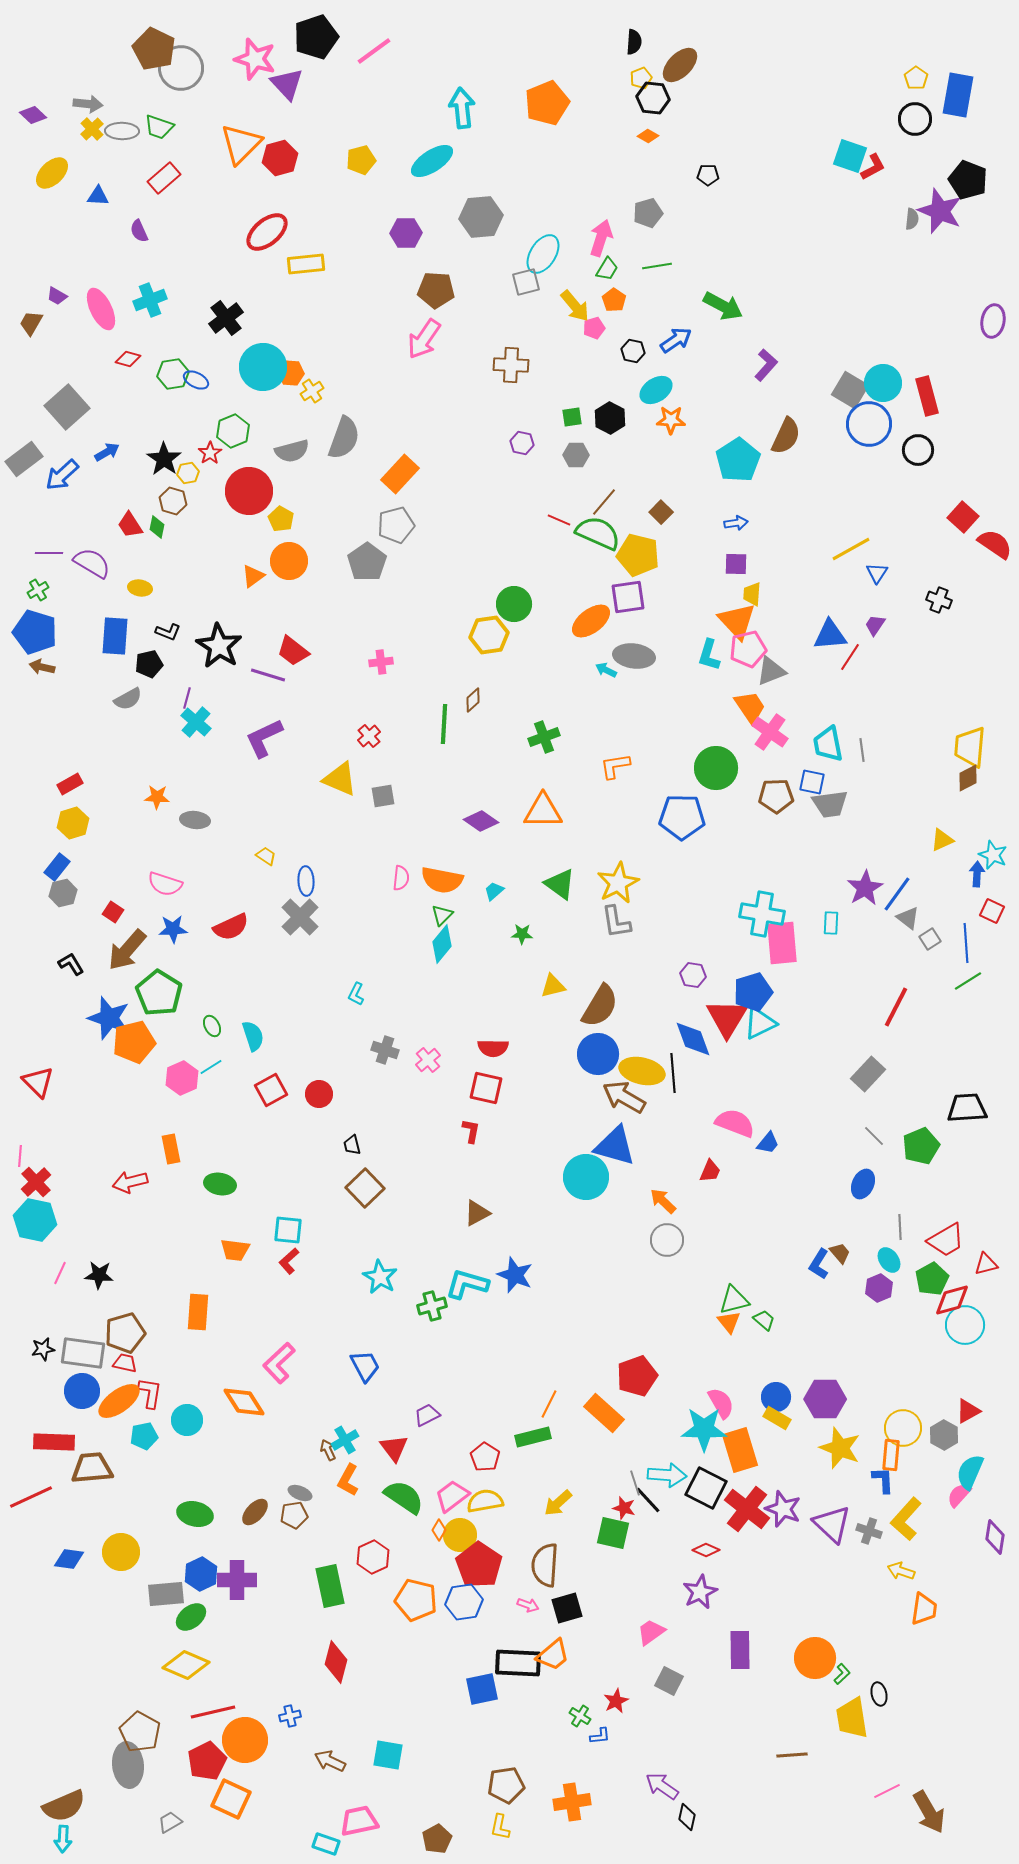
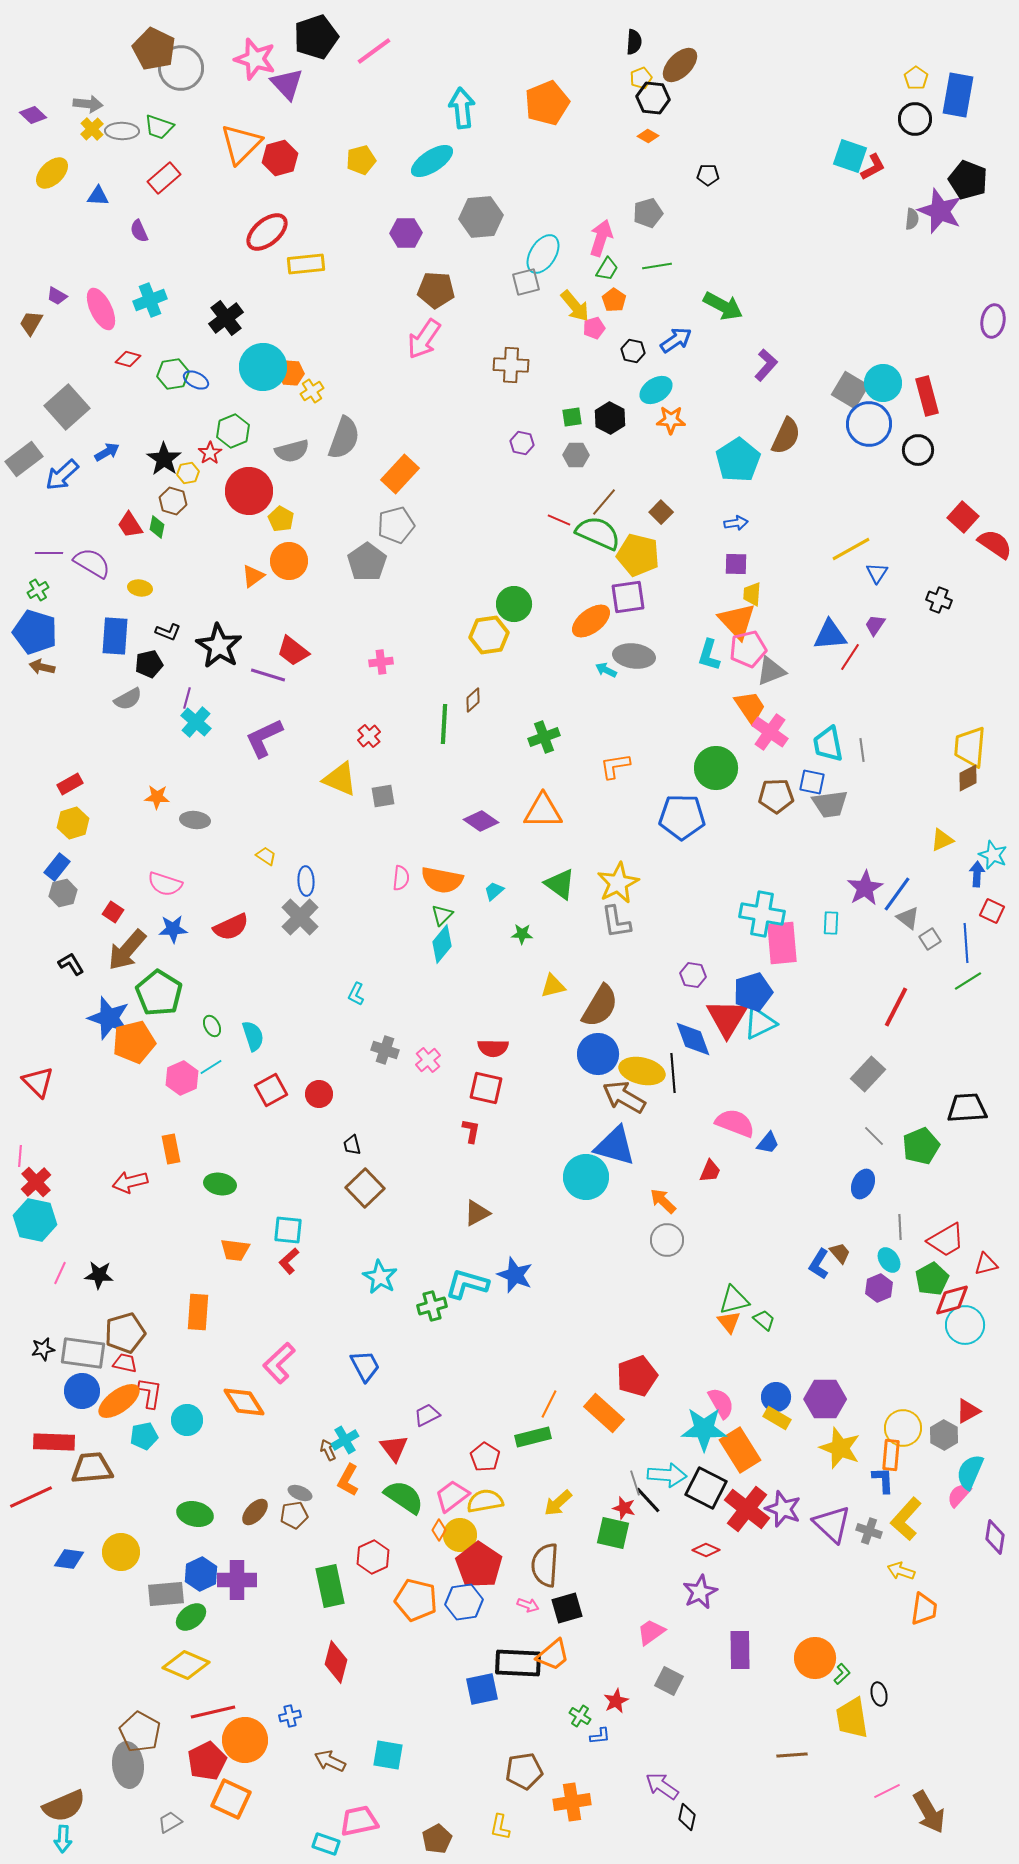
orange rectangle at (740, 1450): rotated 15 degrees counterclockwise
brown pentagon at (506, 1785): moved 18 px right, 14 px up
